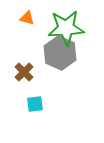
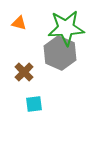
orange triangle: moved 8 px left, 5 px down
cyan square: moved 1 px left
